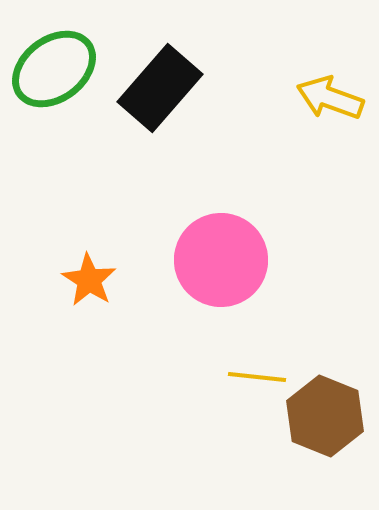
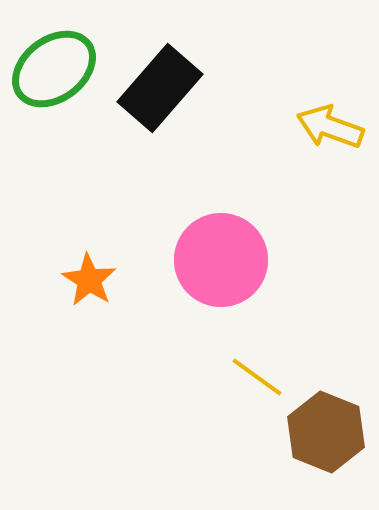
yellow arrow: moved 29 px down
yellow line: rotated 30 degrees clockwise
brown hexagon: moved 1 px right, 16 px down
